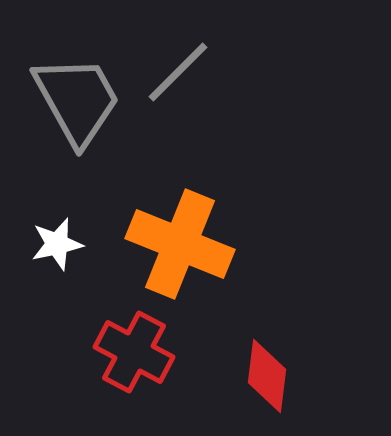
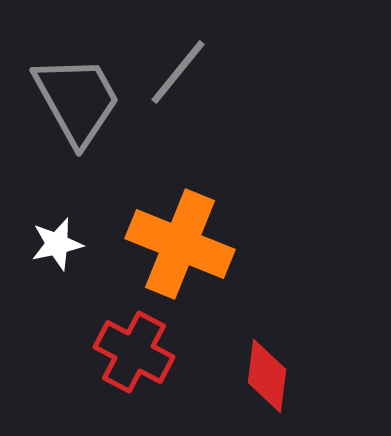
gray line: rotated 6 degrees counterclockwise
